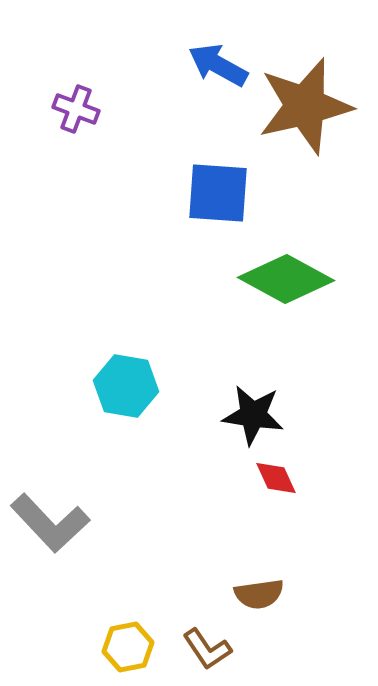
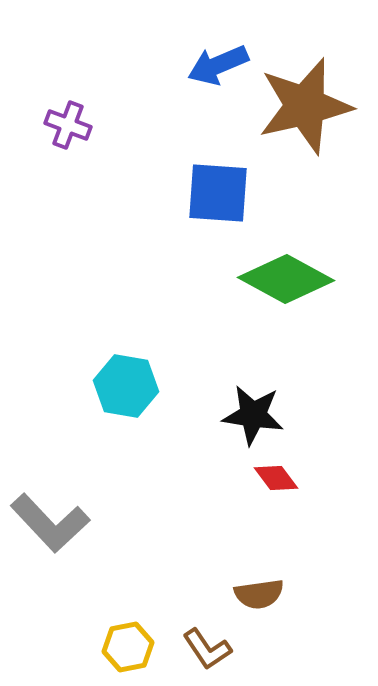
blue arrow: rotated 52 degrees counterclockwise
purple cross: moved 8 px left, 16 px down
red diamond: rotated 12 degrees counterclockwise
